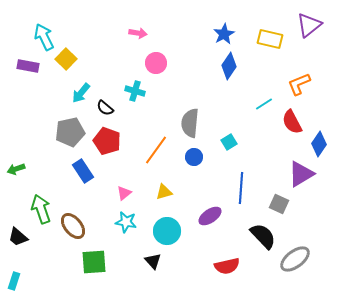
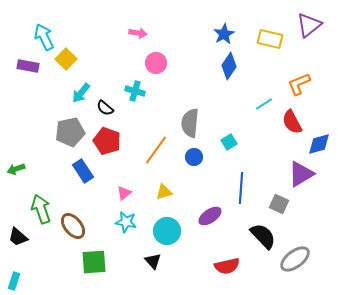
blue diamond at (319, 144): rotated 40 degrees clockwise
